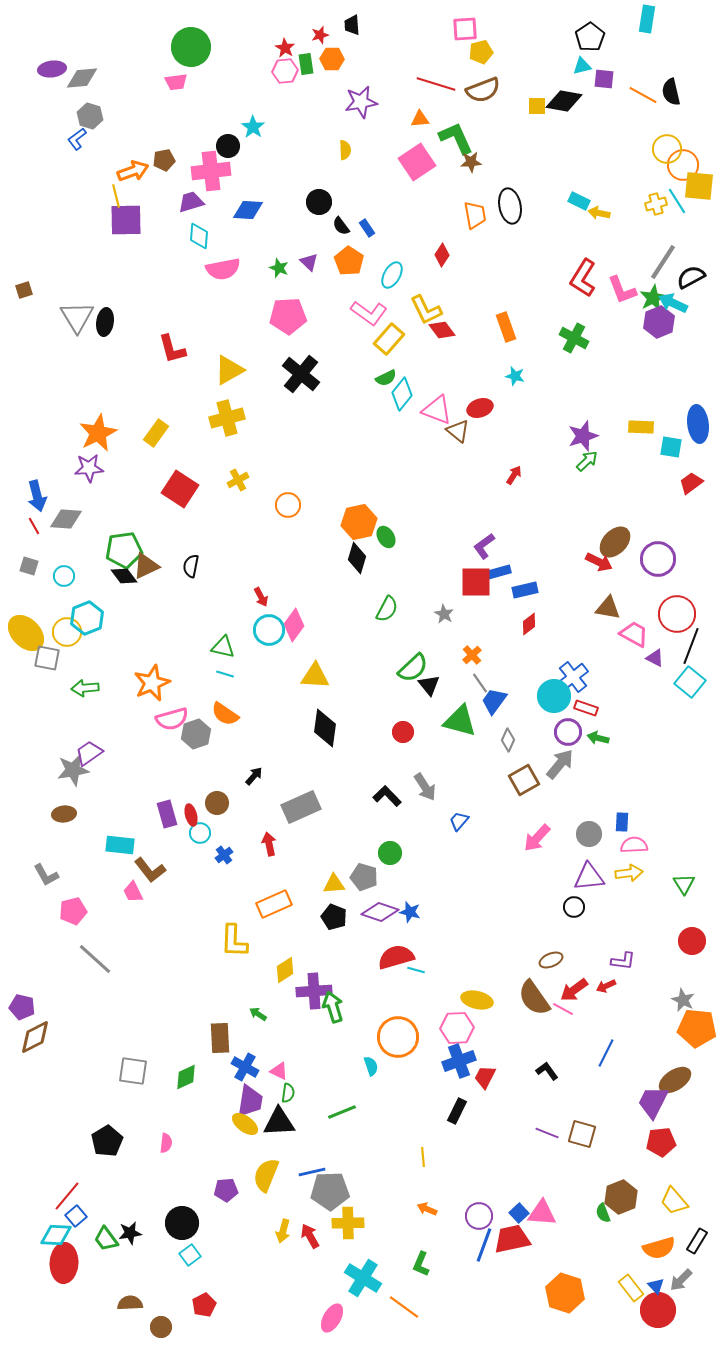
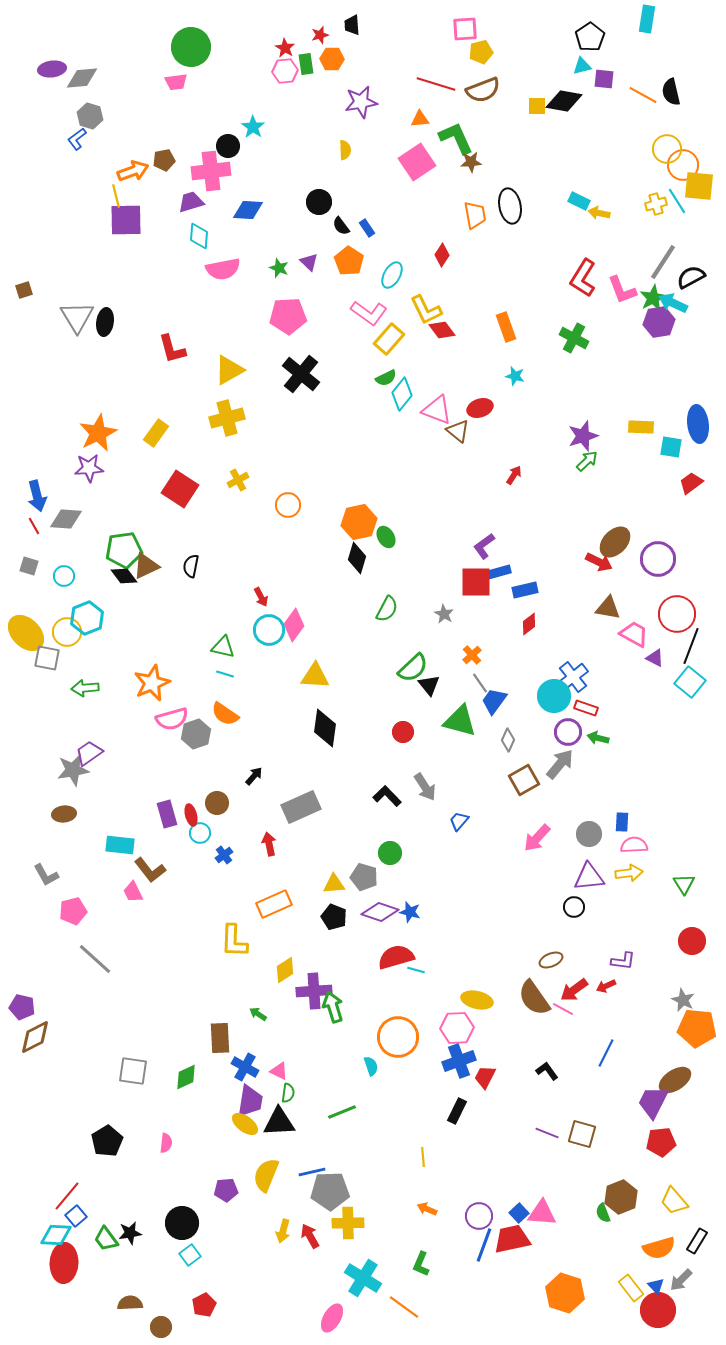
purple hexagon at (659, 322): rotated 12 degrees clockwise
